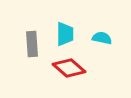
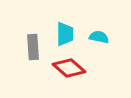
cyan semicircle: moved 3 px left, 1 px up
gray rectangle: moved 1 px right, 3 px down
